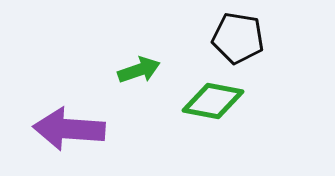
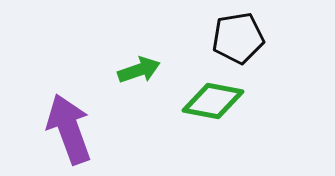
black pentagon: rotated 18 degrees counterclockwise
purple arrow: rotated 66 degrees clockwise
